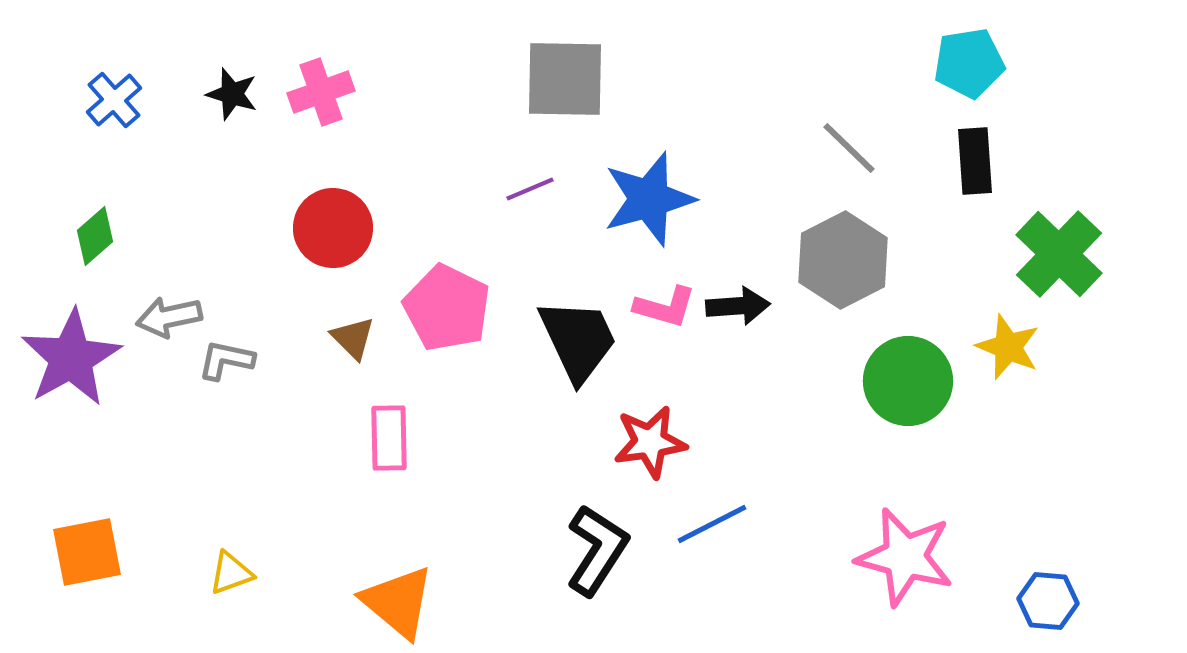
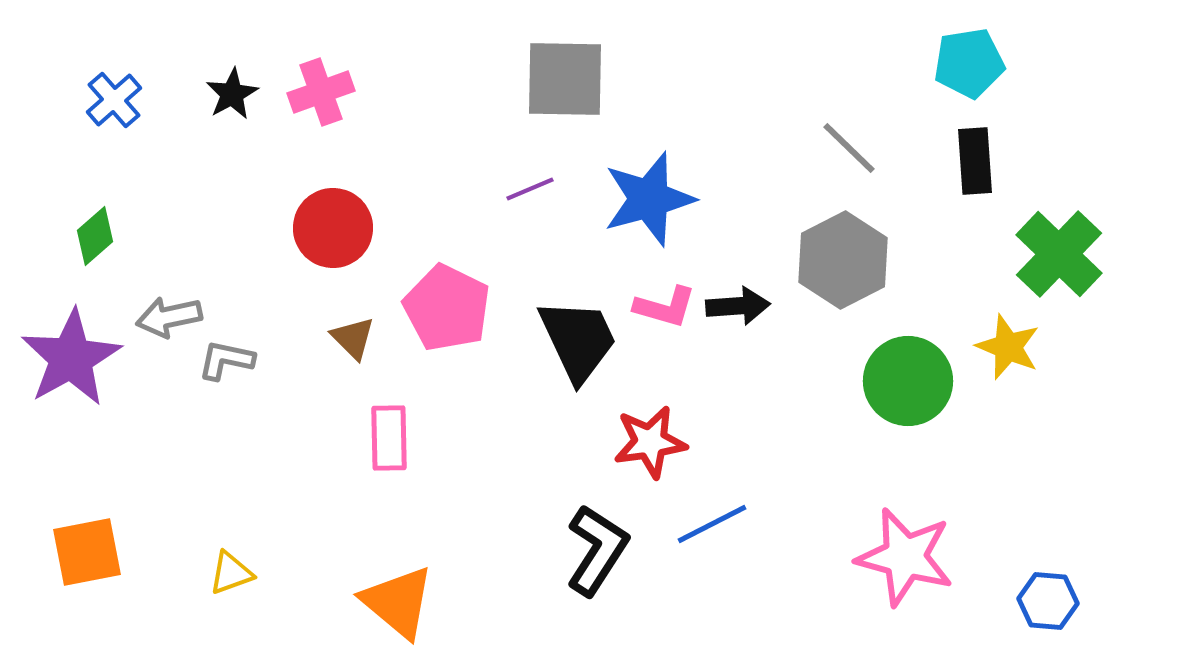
black star: rotated 26 degrees clockwise
